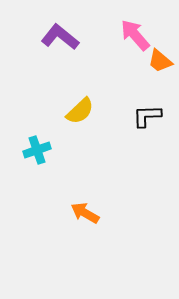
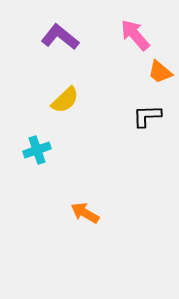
orange trapezoid: moved 11 px down
yellow semicircle: moved 15 px left, 11 px up
